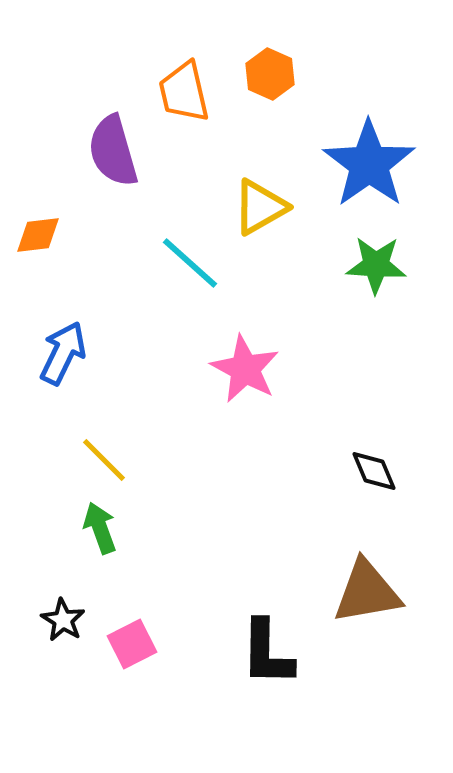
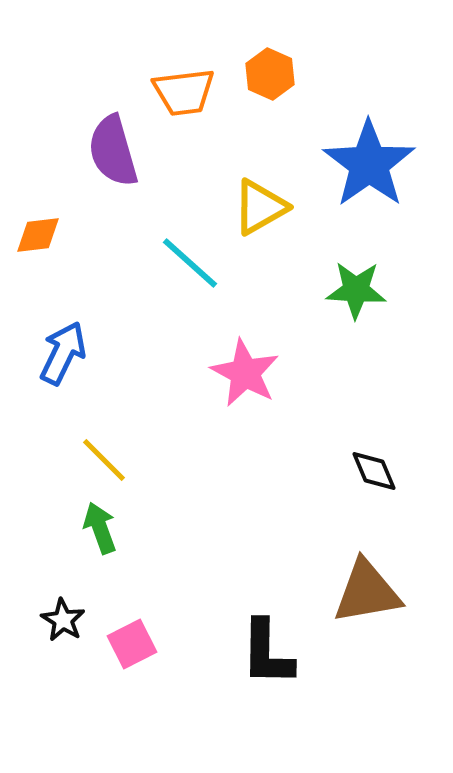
orange trapezoid: rotated 84 degrees counterclockwise
green star: moved 20 px left, 25 px down
pink star: moved 4 px down
